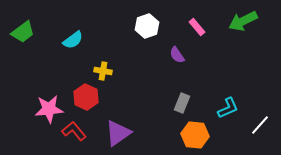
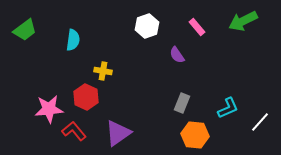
green trapezoid: moved 2 px right, 2 px up
cyan semicircle: rotated 45 degrees counterclockwise
white line: moved 3 px up
